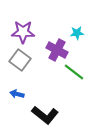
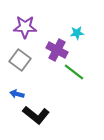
purple star: moved 2 px right, 5 px up
black L-shape: moved 9 px left
